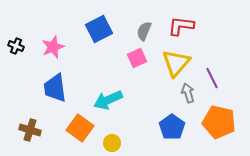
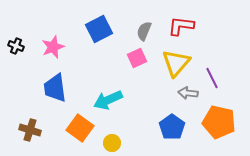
gray arrow: rotated 66 degrees counterclockwise
